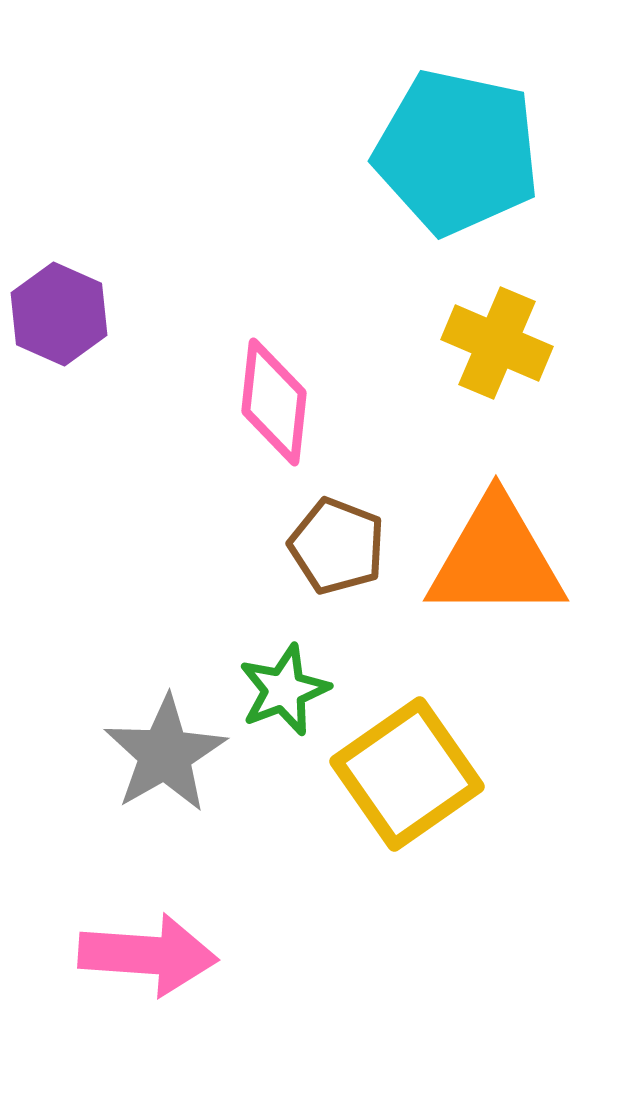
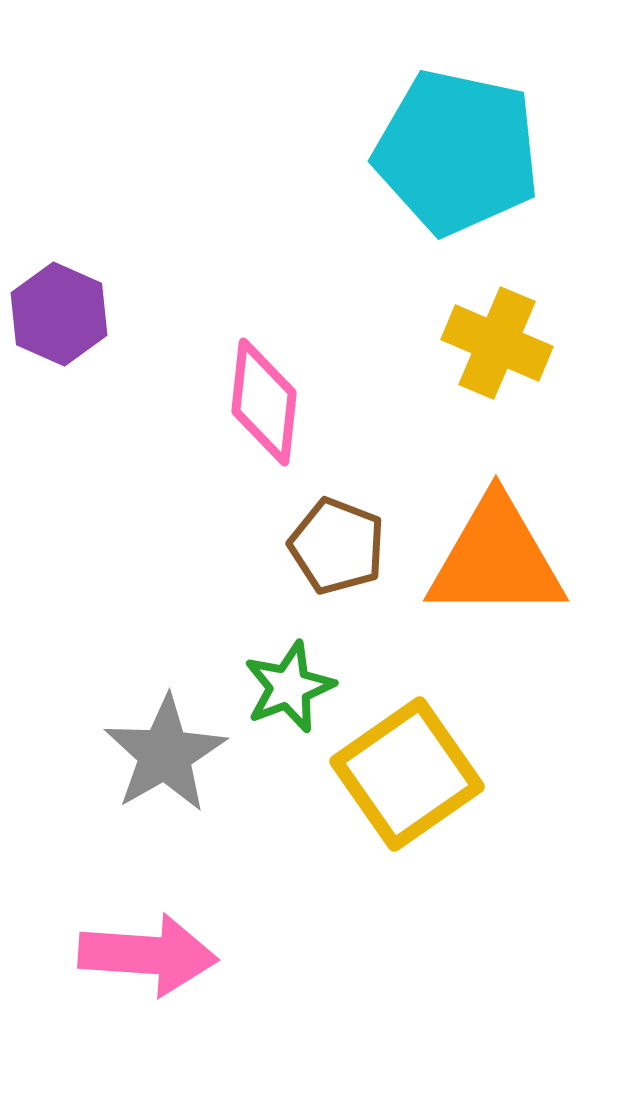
pink diamond: moved 10 px left
green star: moved 5 px right, 3 px up
